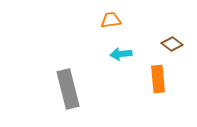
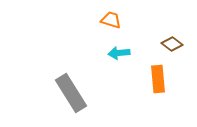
orange trapezoid: rotated 25 degrees clockwise
cyan arrow: moved 2 px left, 1 px up
gray rectangle: moved 3 px right, 4 px down; rotated 18 degrees counterclockwise
